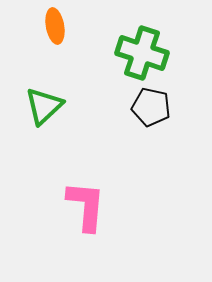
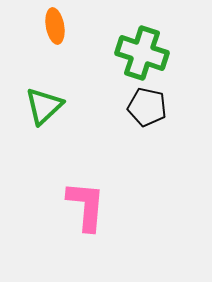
black pentagon: moved 4 px left
